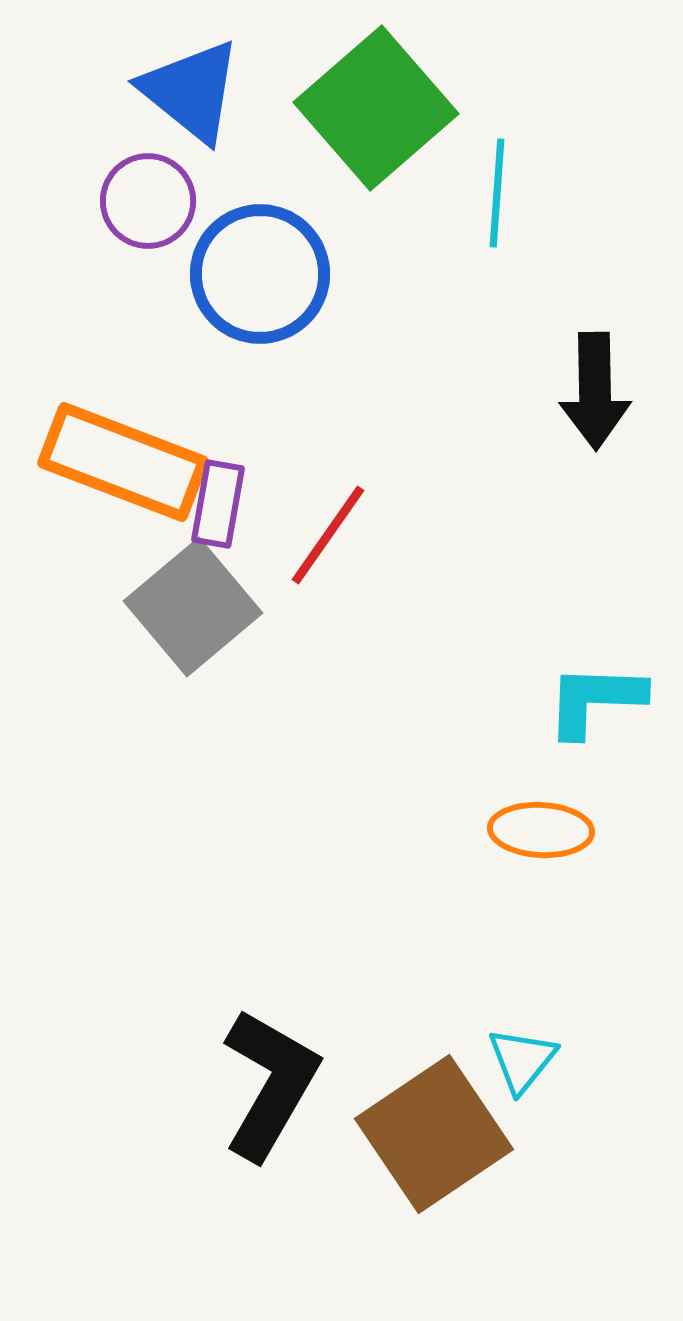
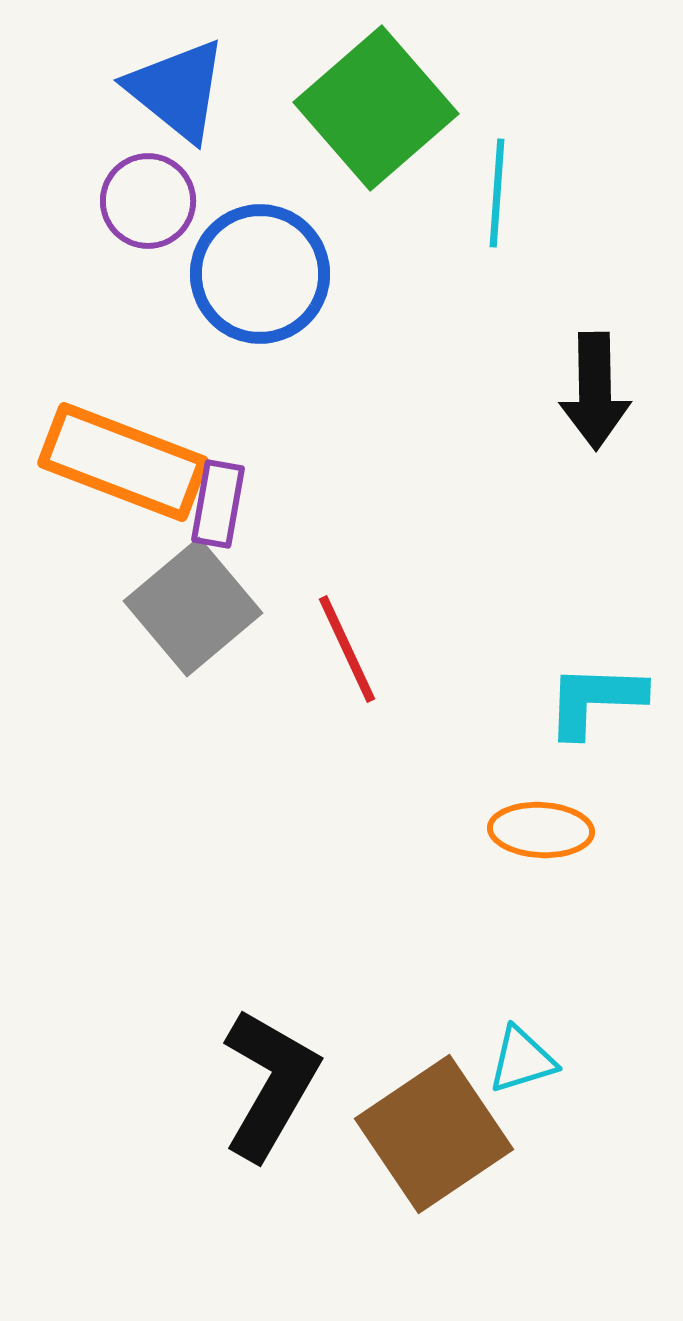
blue triangle: moved 14 px left, 1 px up
red line: moved 19 px right, 114 px down; rotated 60 degrees counterclockwise
cyan triangle: rotated 34 degrees clockwise
